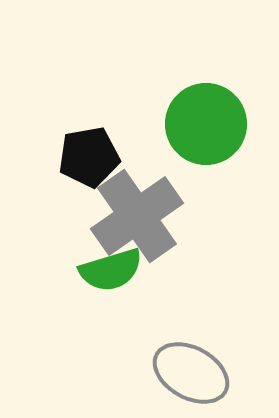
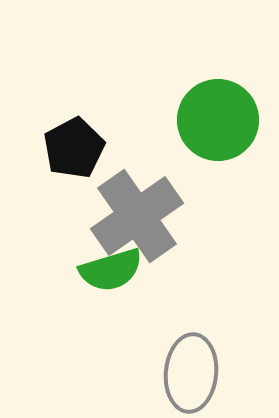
green circle: moved 12 px right, 4 px up
black pentagon: moved 15 px left, 9 px up; rotated 18 degrees counterclockwise
gray ellipse: rotated 66 degrees clockwise
